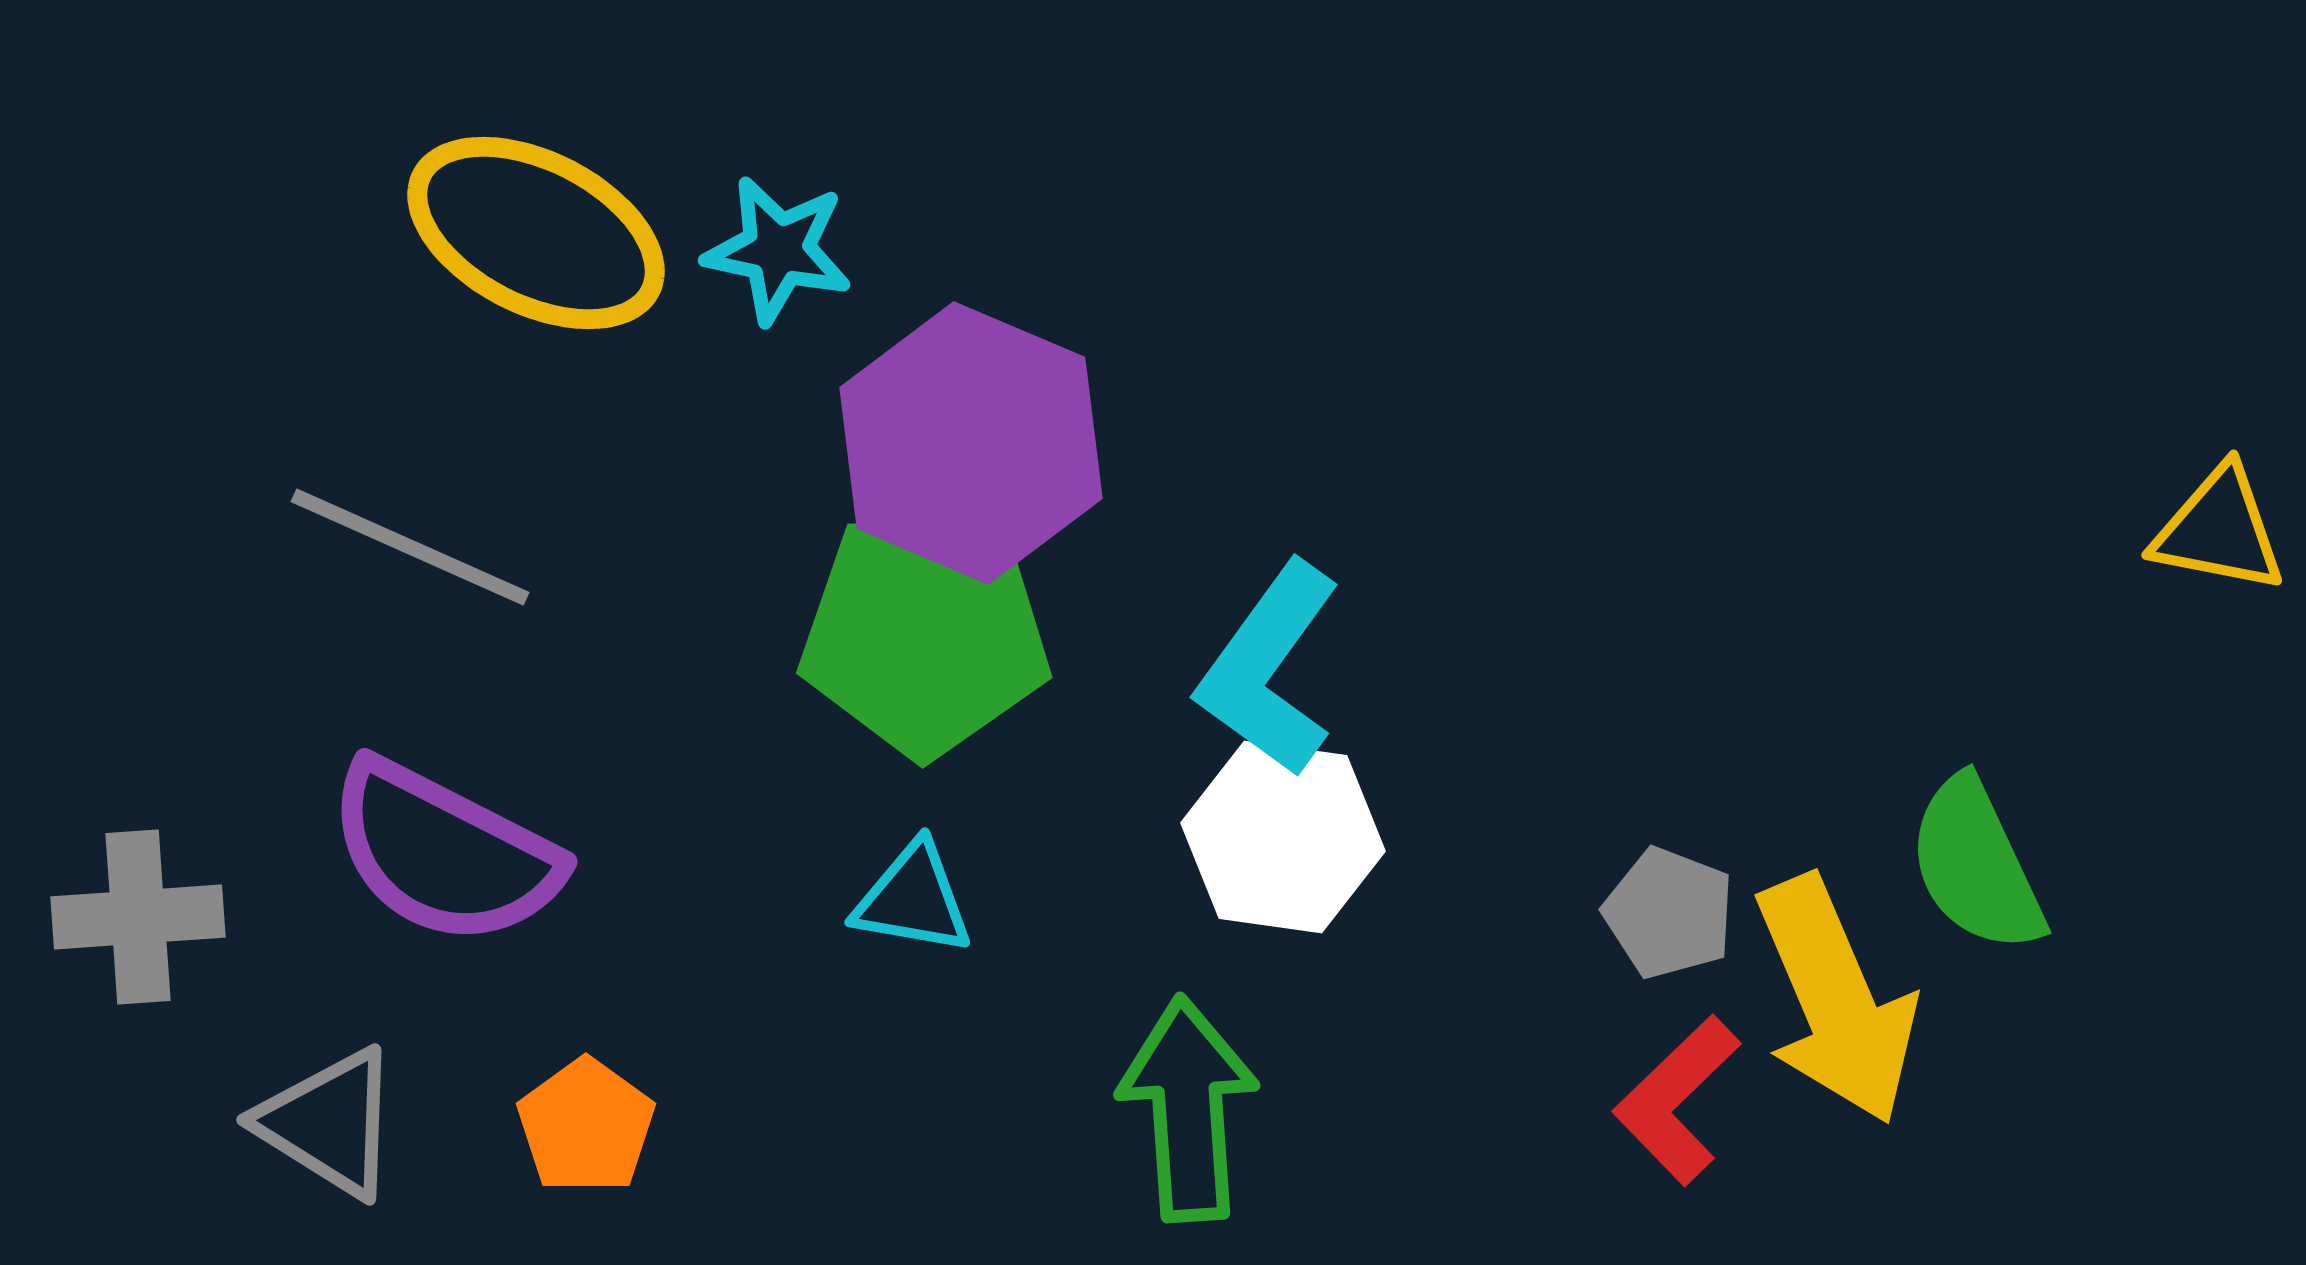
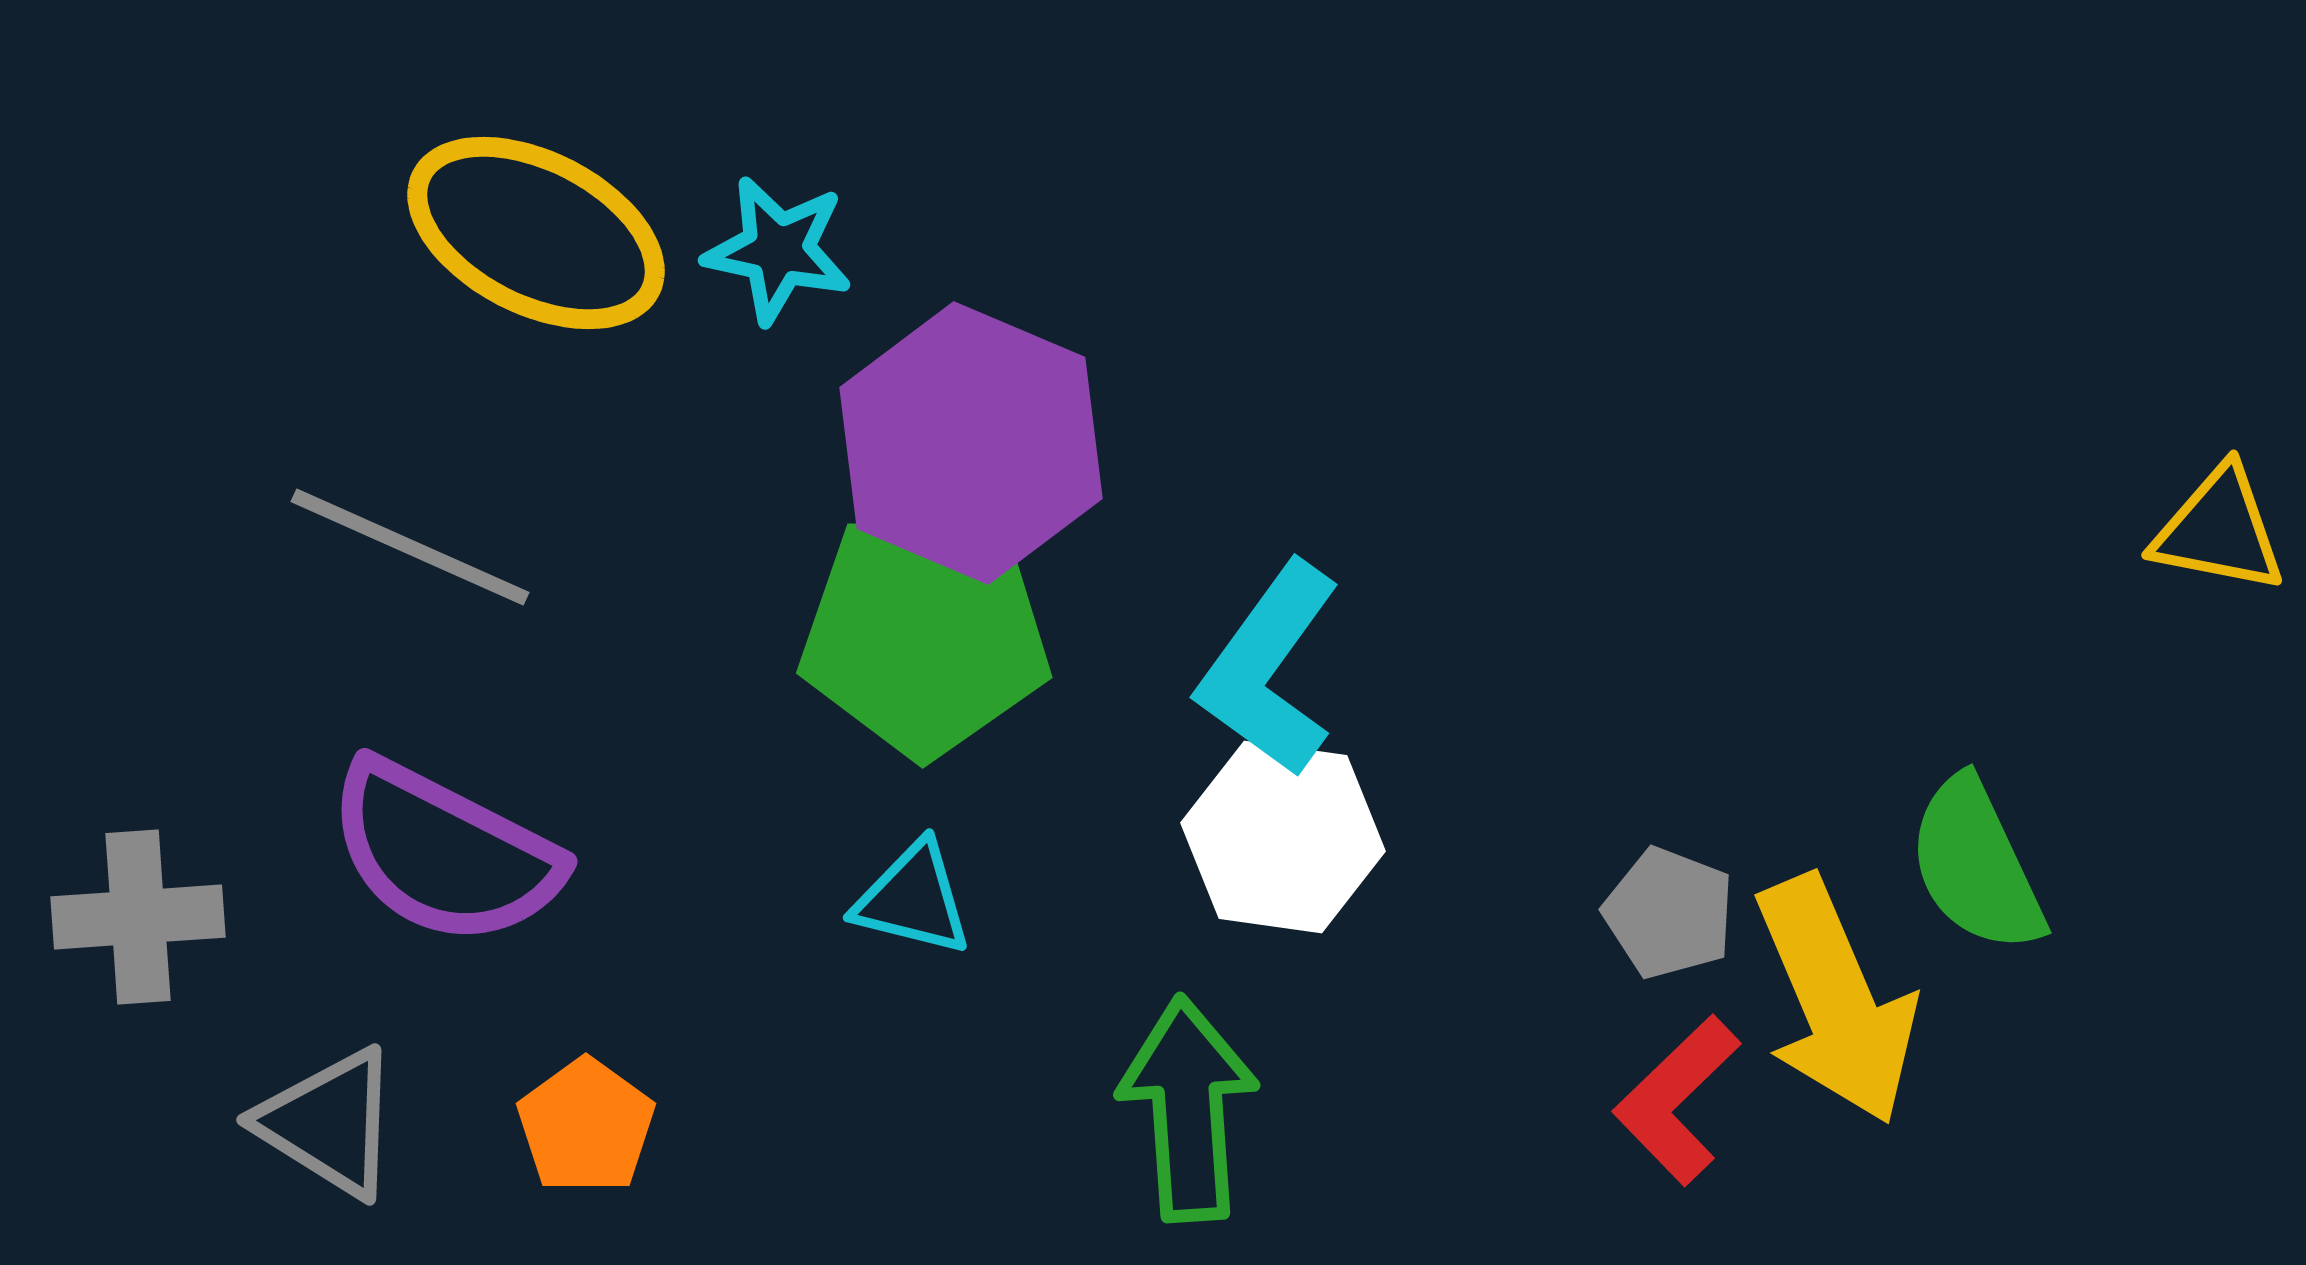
cyan triangle: rotated 4 degrees clockwise
